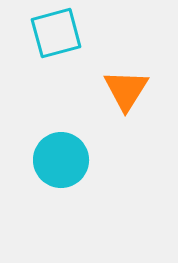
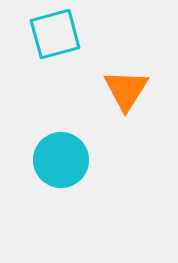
cyan square: moved 1 px left, 1 px down
